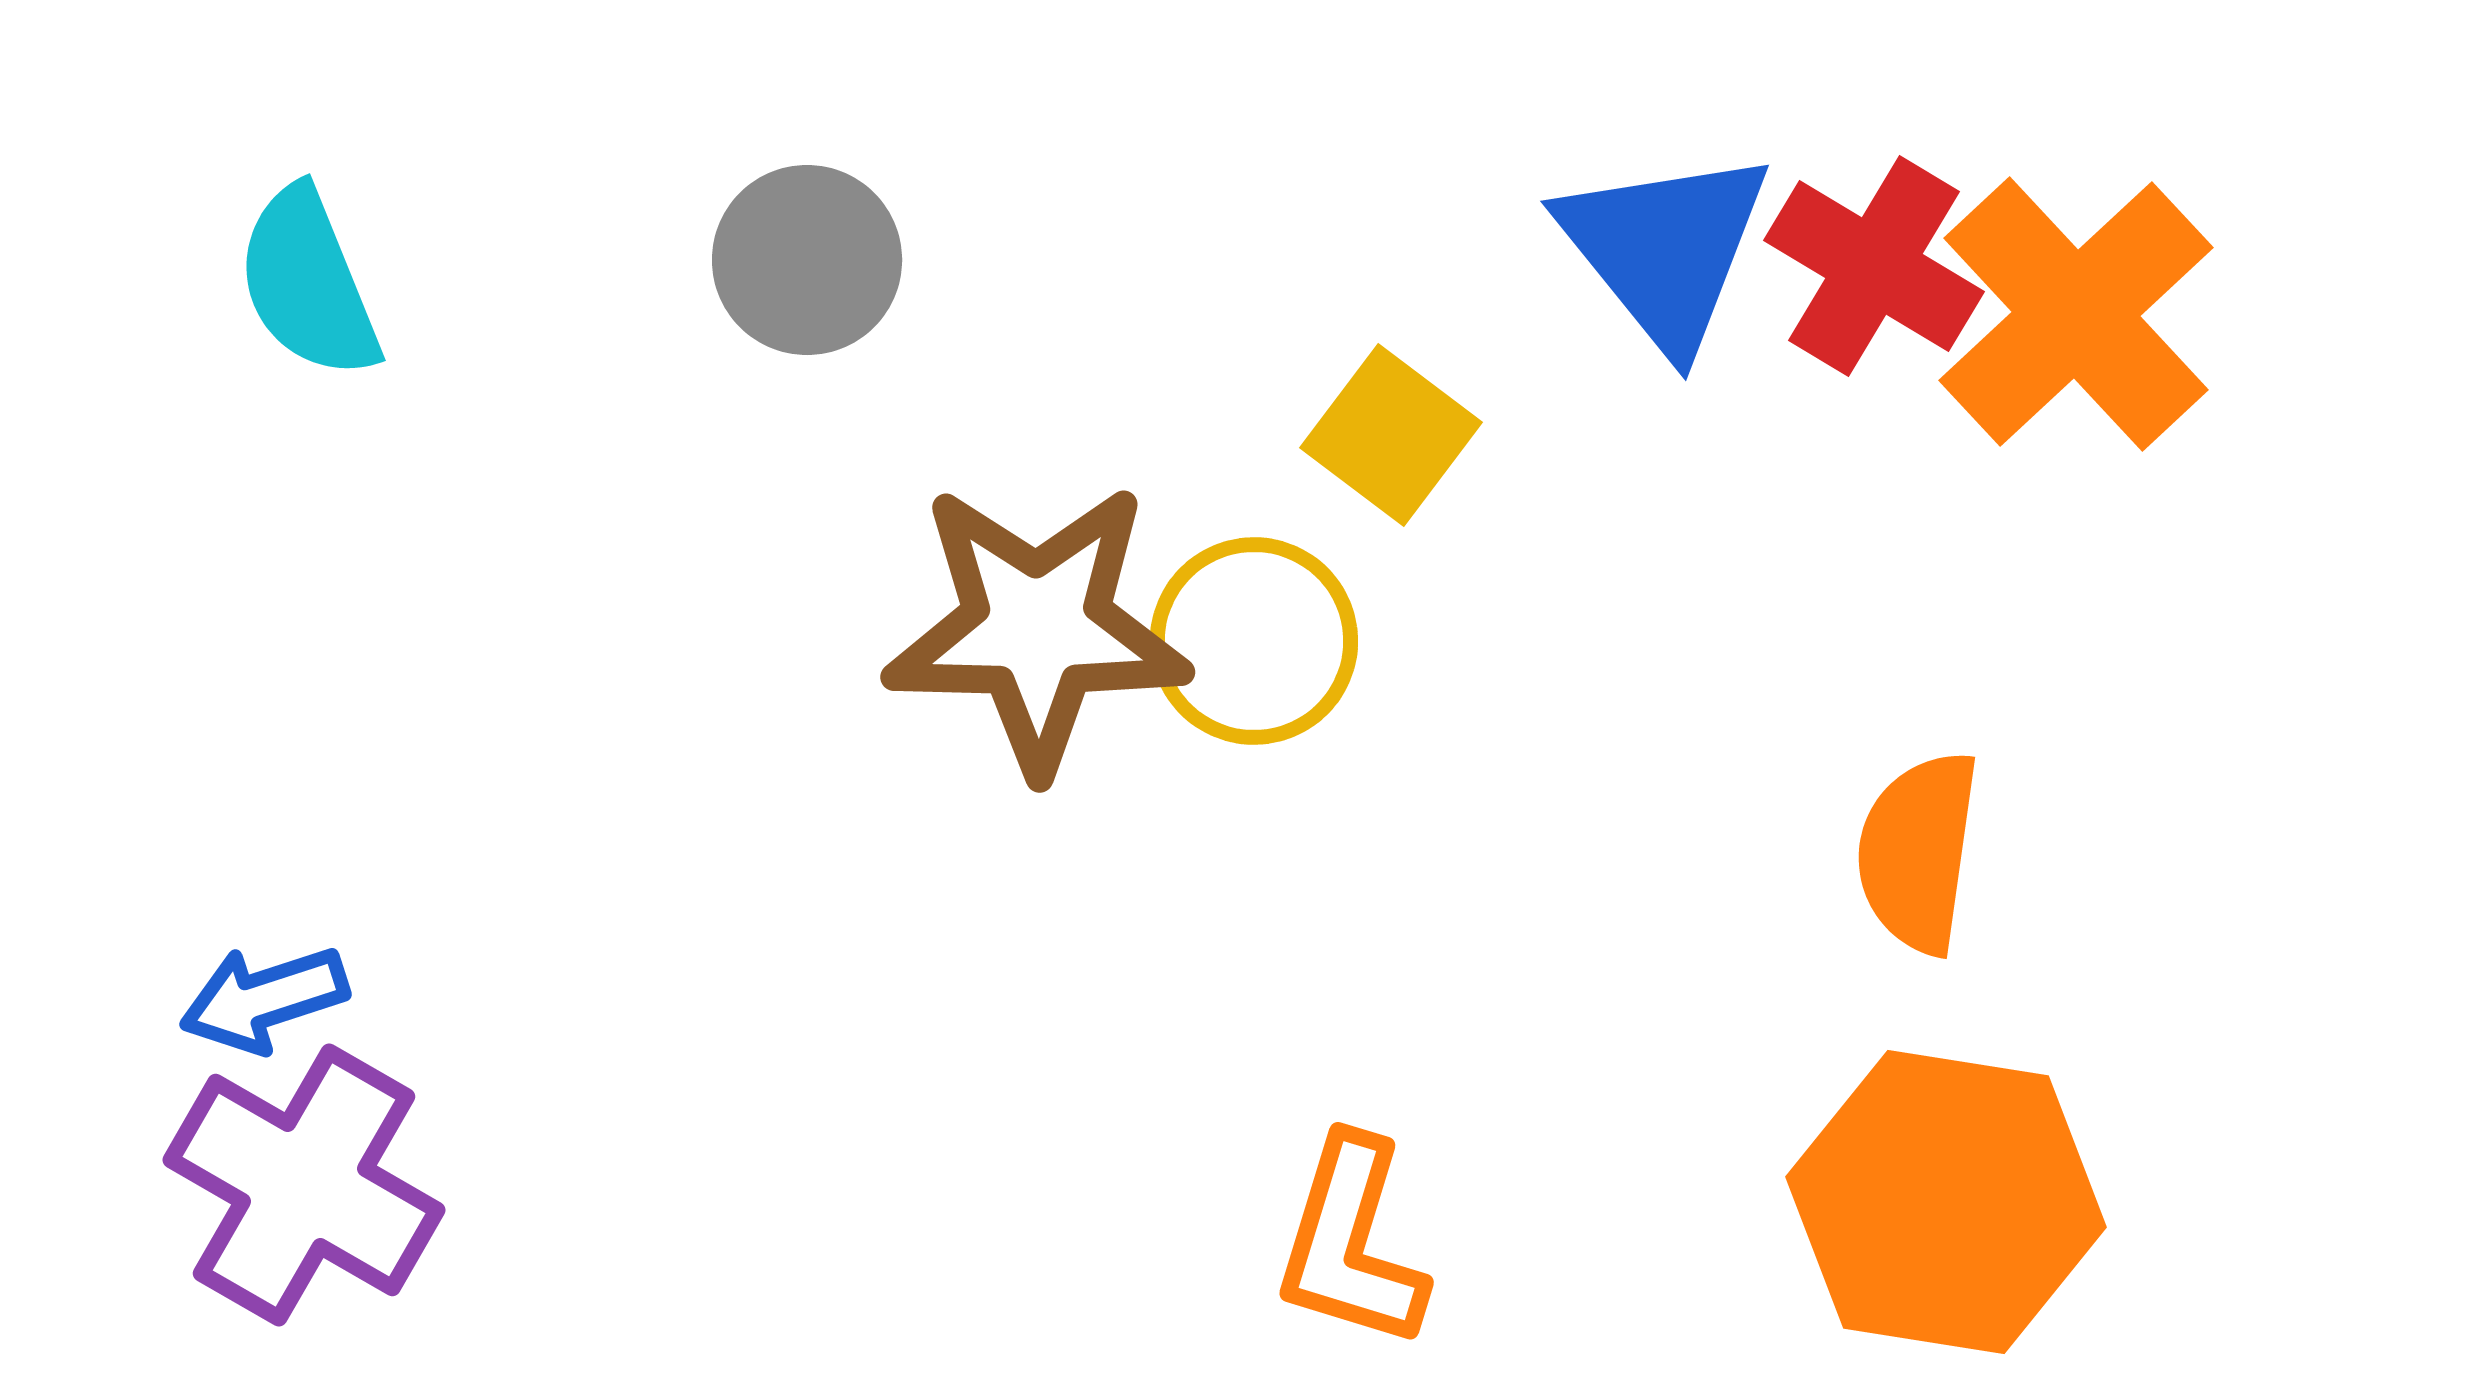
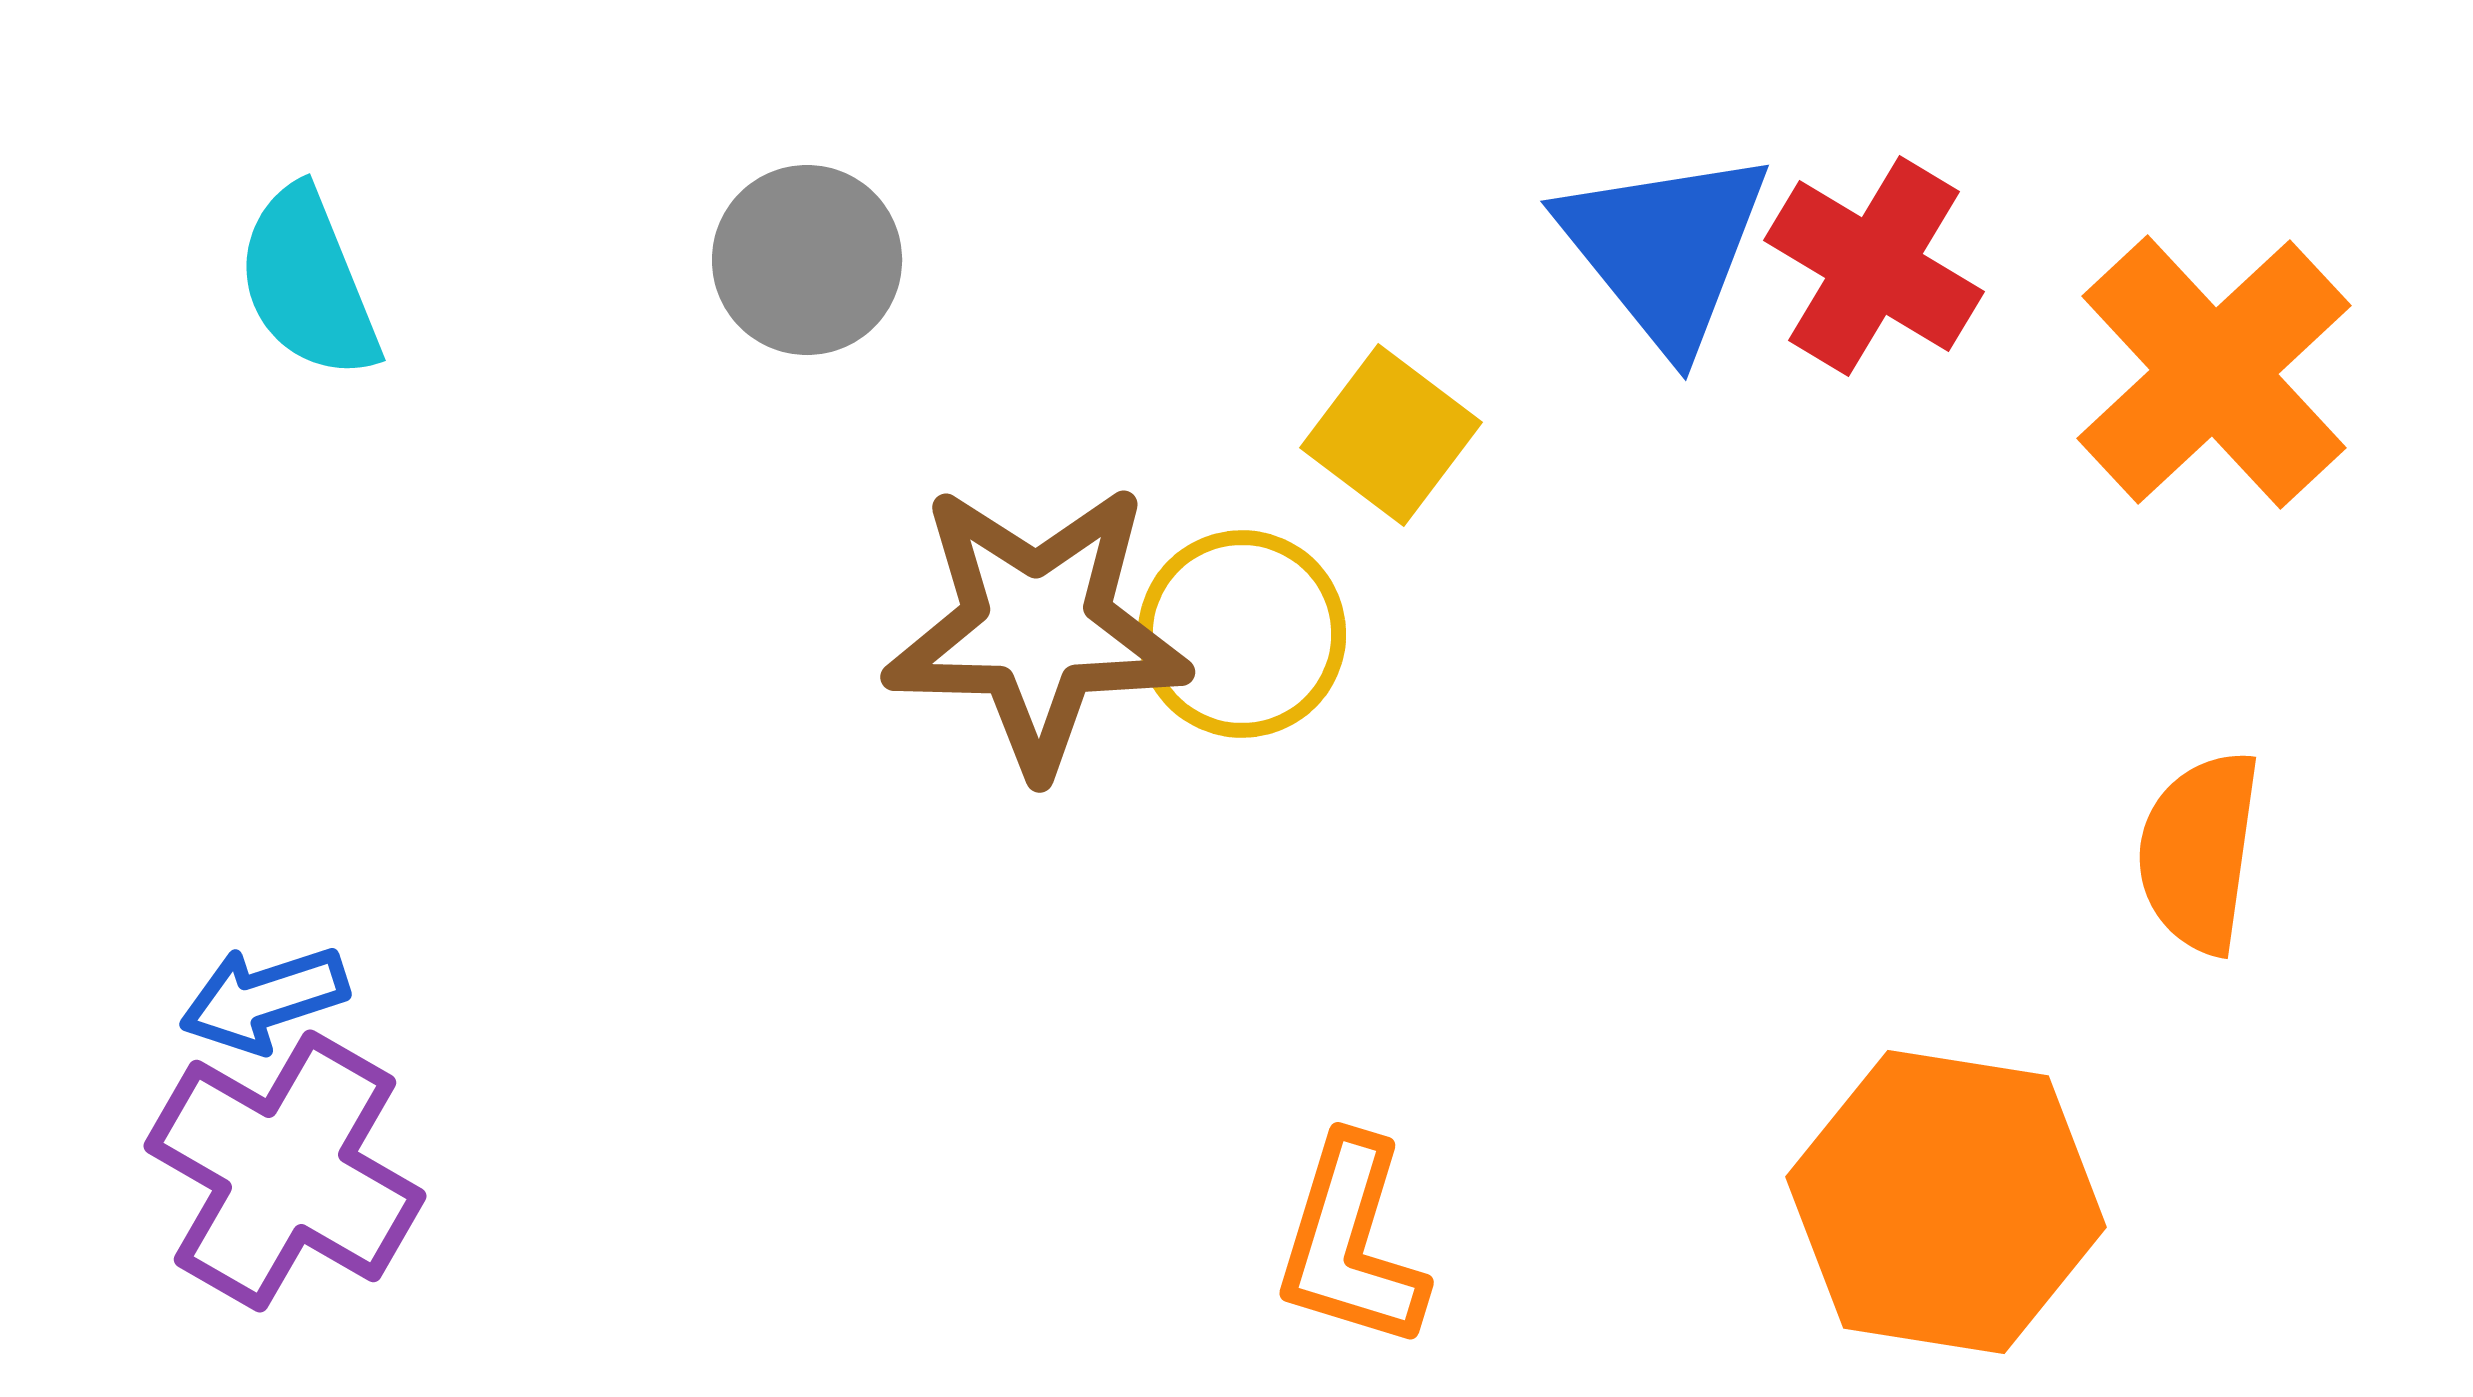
orange cross: moved 138 px right, 58 px down
yellow circle: moved 12 px left, 7 px up
orange semicircle: moved 281 px right
purple cross: moved 19 px left, 14 px up
